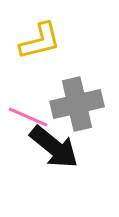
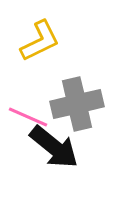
yellow L-shape: rotated 12 degrees counterclockwise
